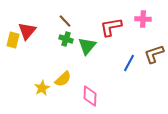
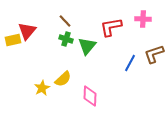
yellow rectangle: rotated 63 degrees clockwise
blue line: moved 1 px right
